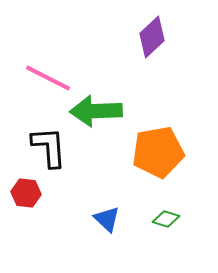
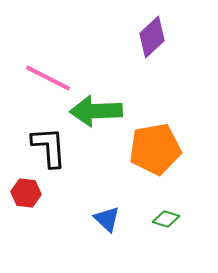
orange pentagon: moved 3 px left, 3 px up
